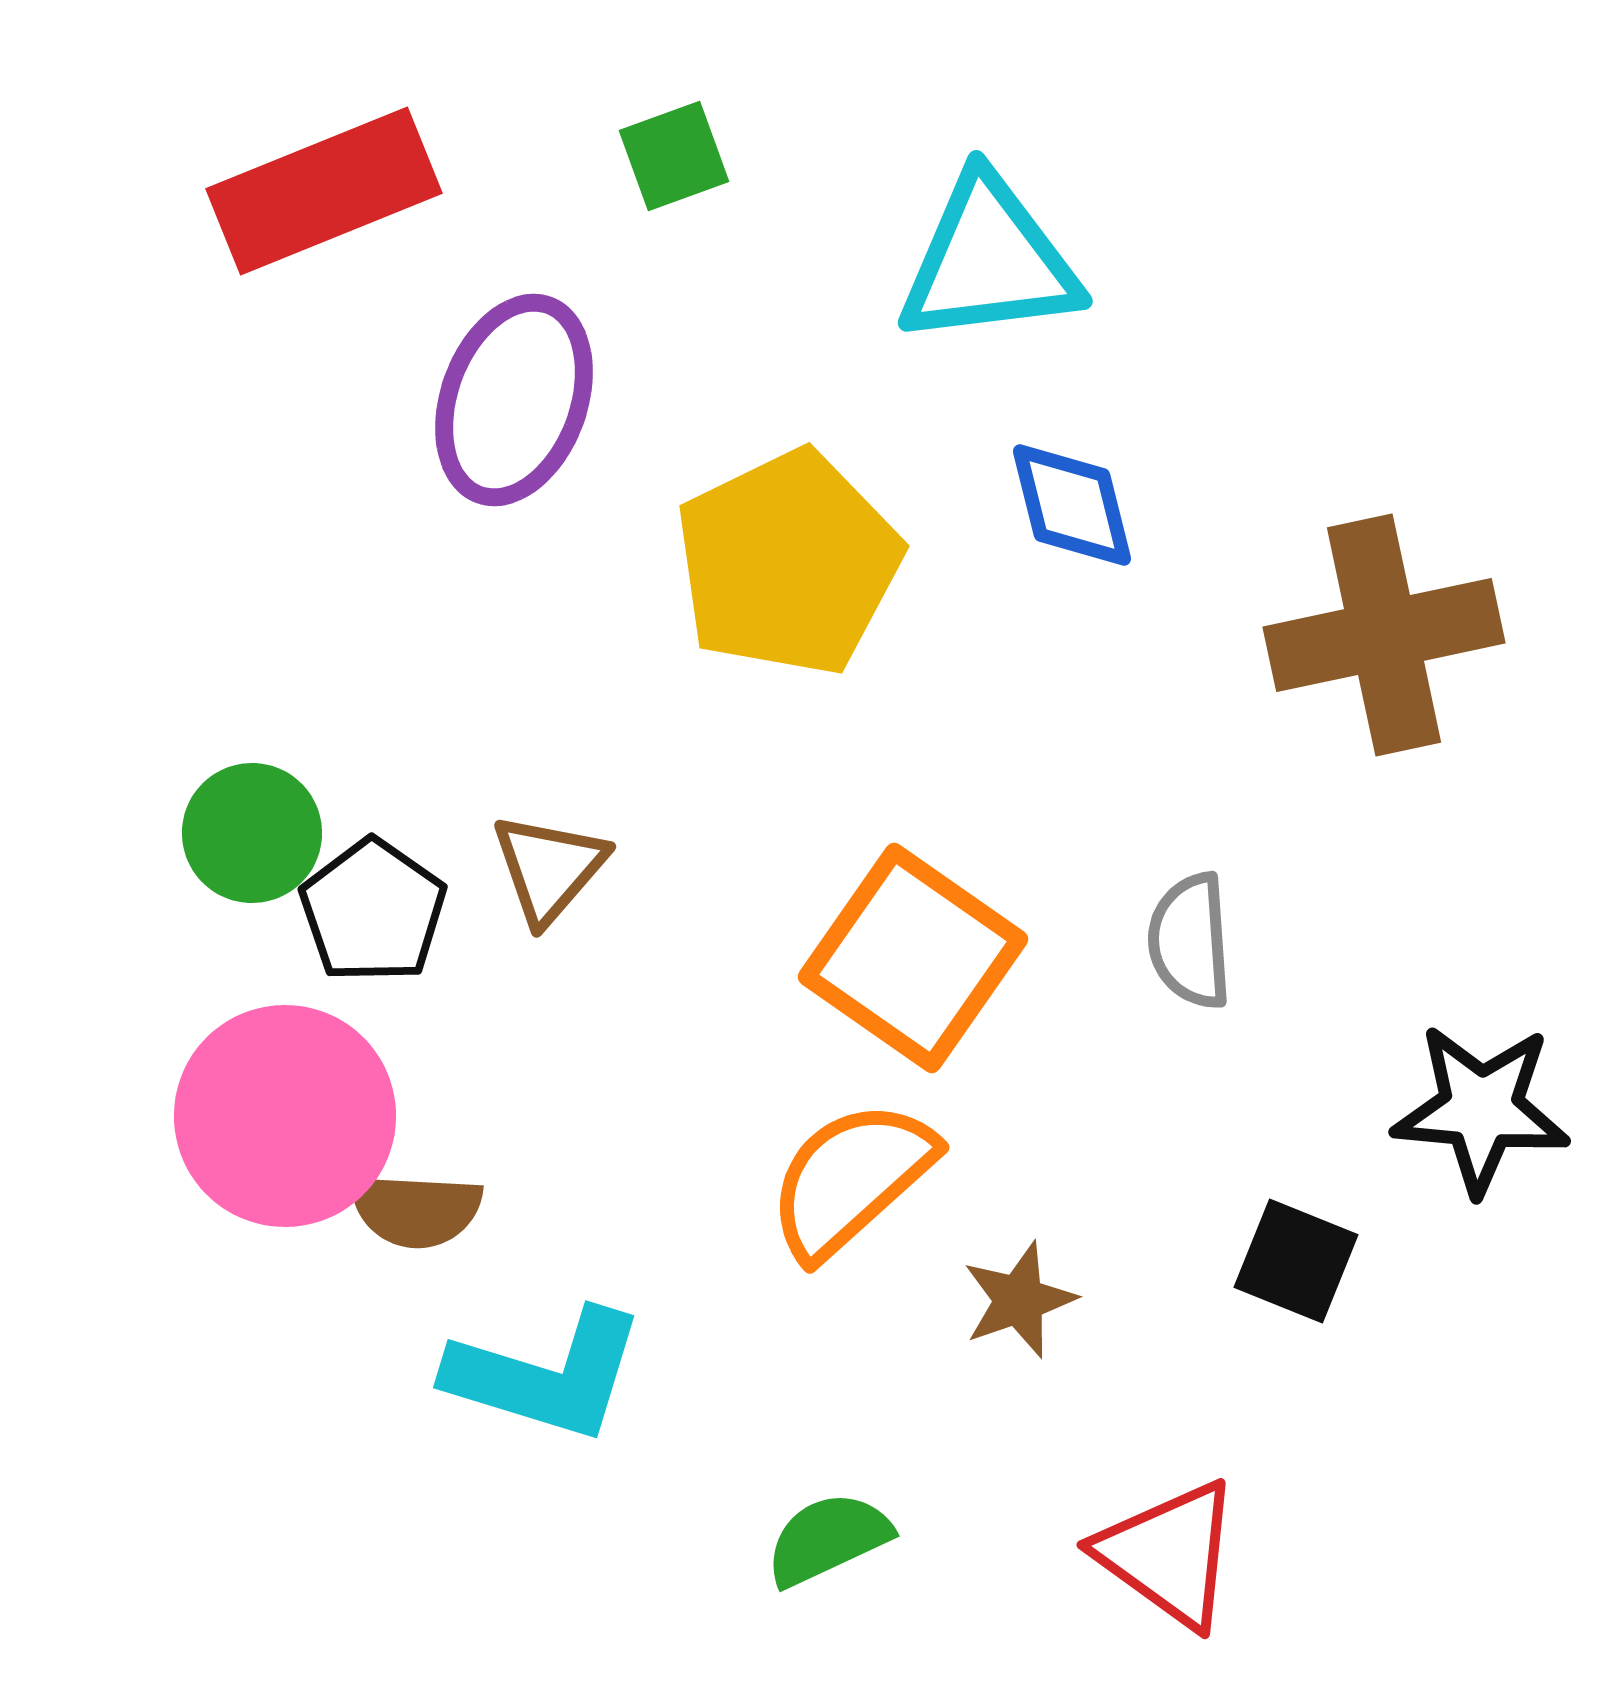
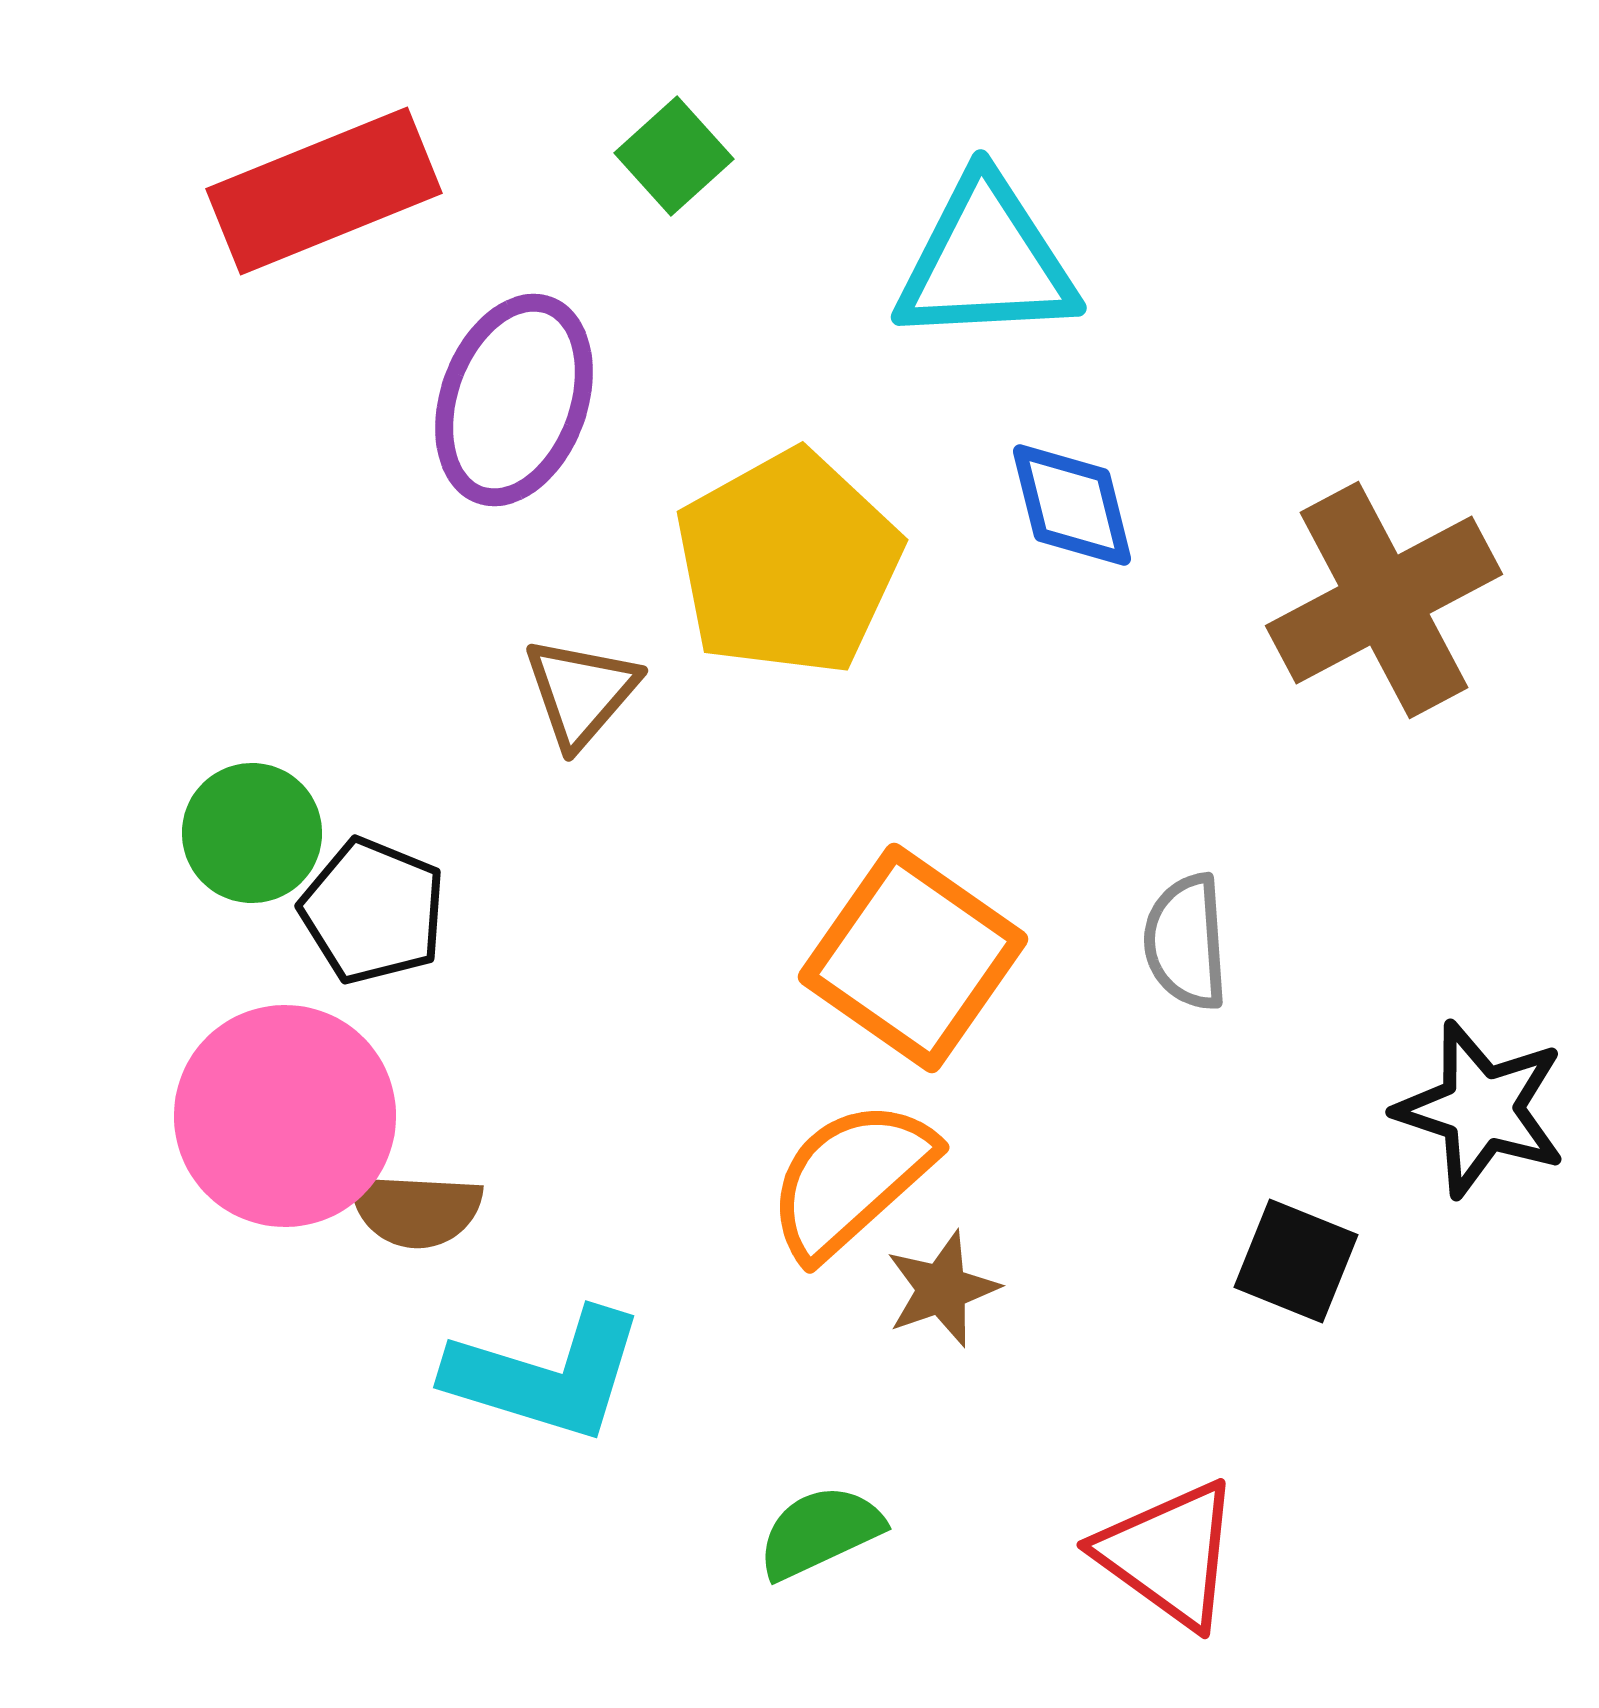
green square: rotated 22 degrees counterclockwise
cyan triangle: moved 3 px left; rotated 4 degrees clockwise
yellow pentagon: rotated 3 degrees counterclockwise
brown cross: moved 35 px up; rotated 16 degrees counterclockwise
brown triangle: moved 32 px right, 176 px up
black pentagon: rotated 13 degrees counterclockwise
gray semicircle: moved 4 px left, 1 px down
black star: rotated 13 degrees clockwise
brown star: moved 77 px left, 11 px up
green semicircle: moved 8 px left, 7 px up
